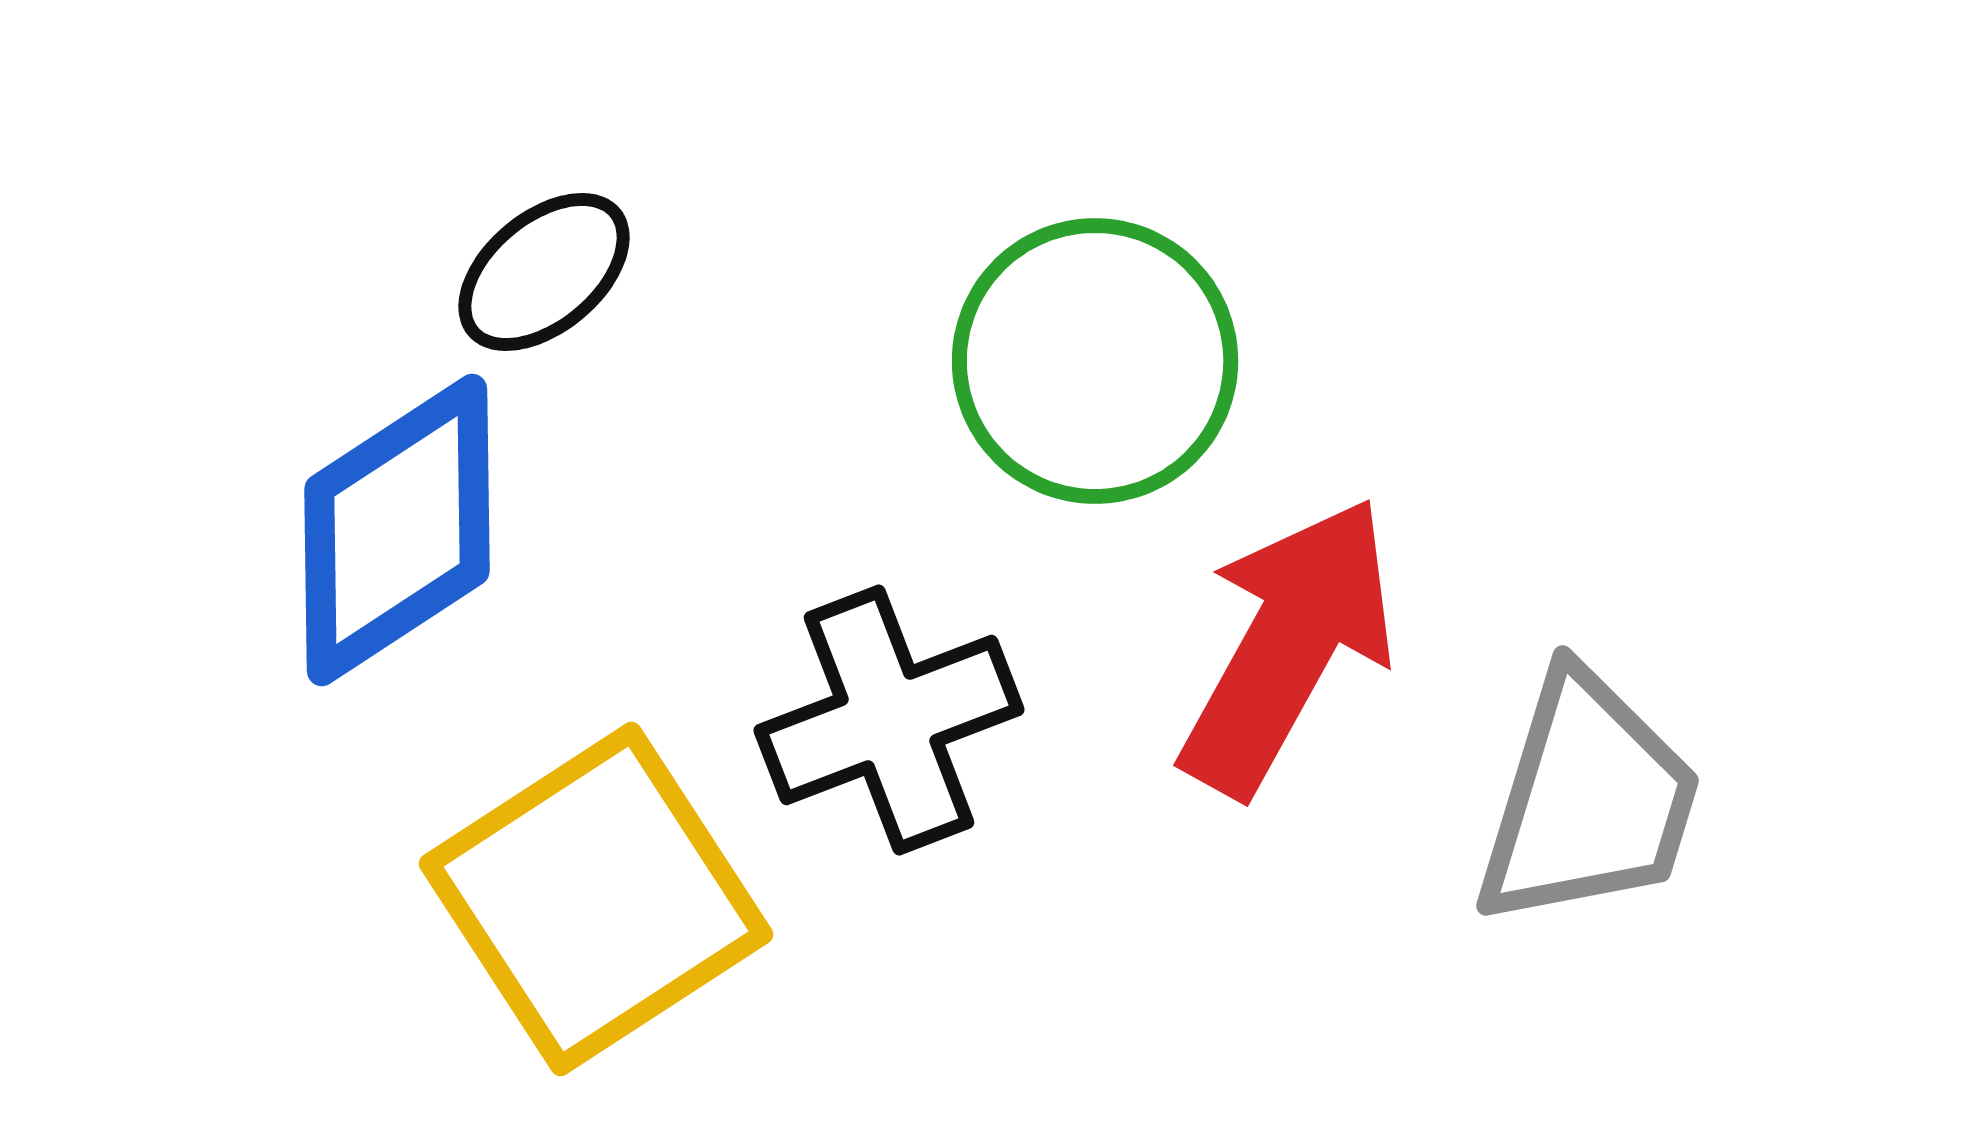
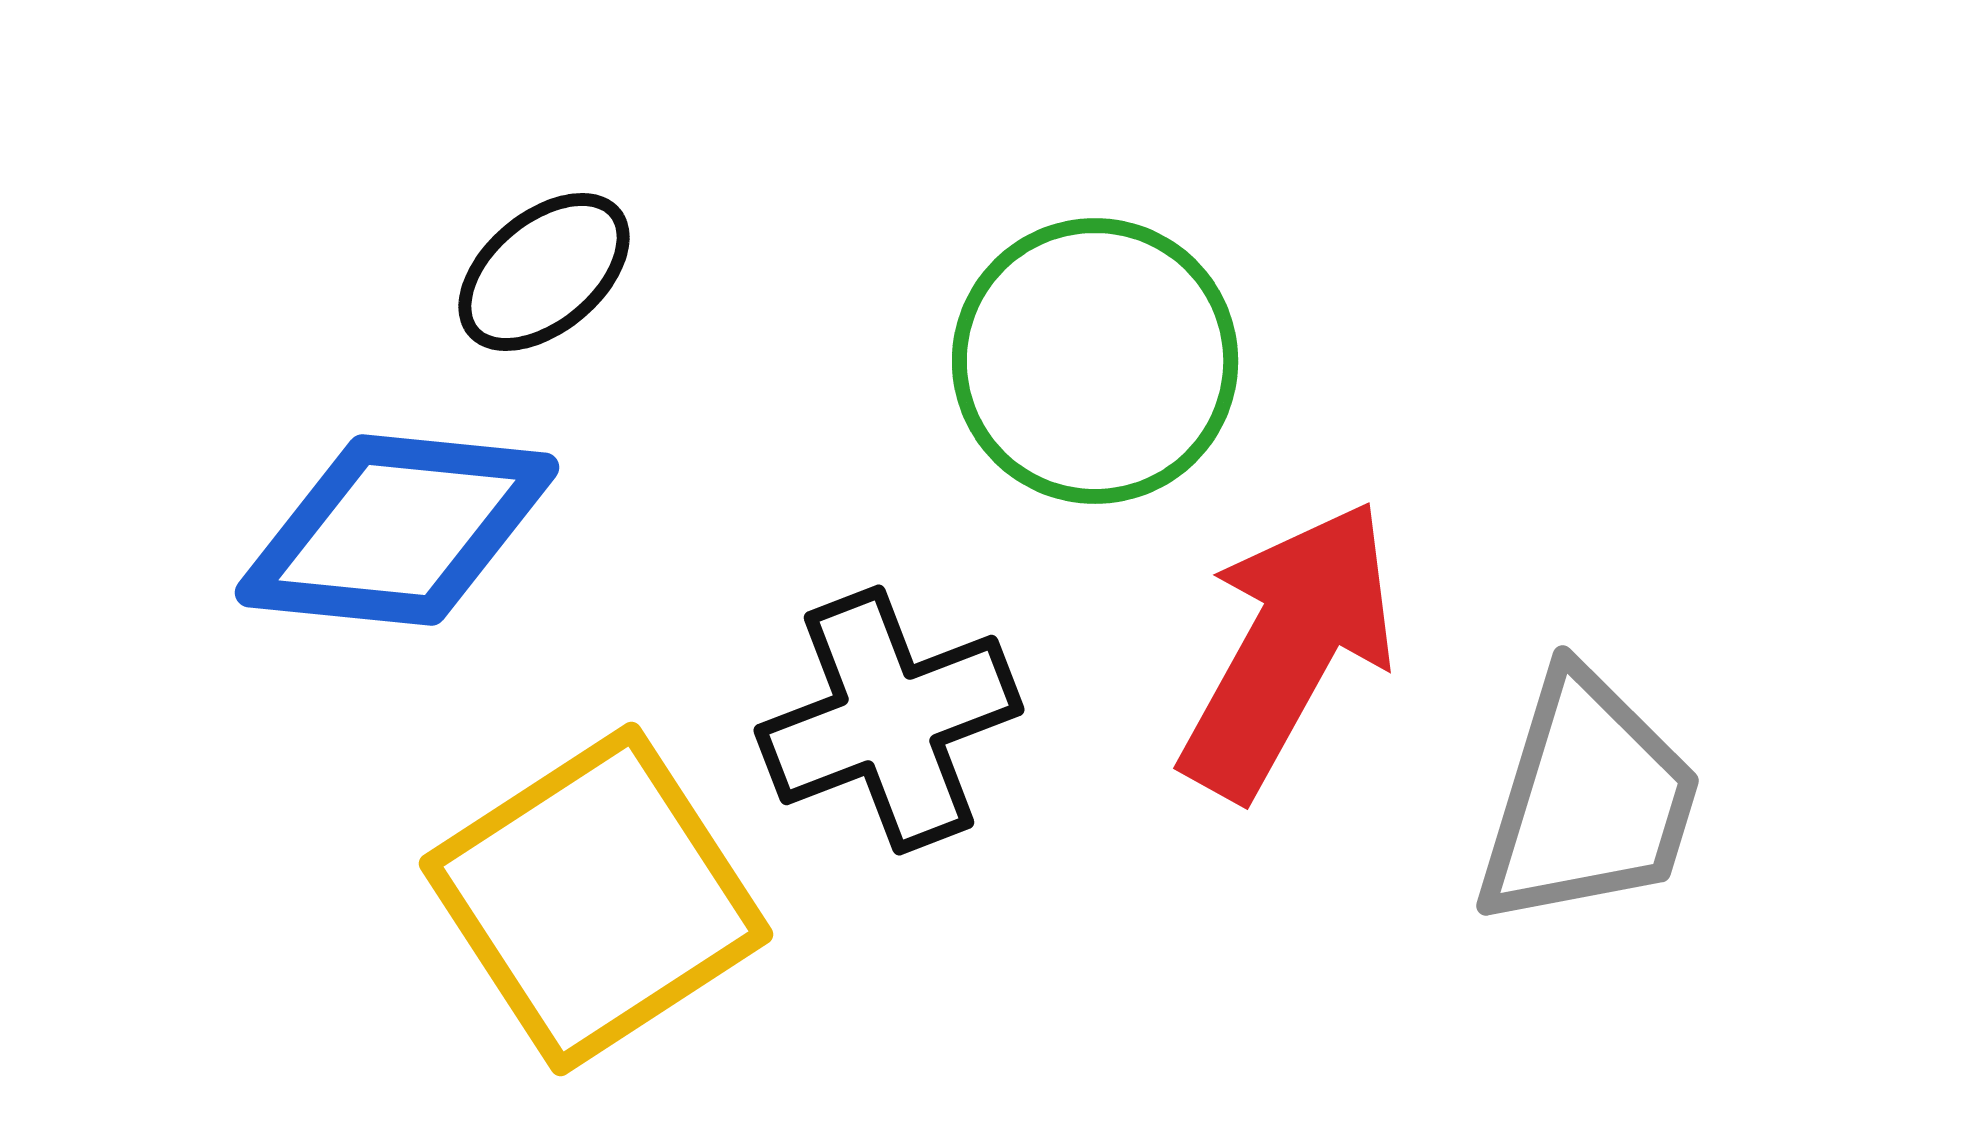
blue diamond: rotated 39 degrees clockwise
red arrow: moved 3 px down
